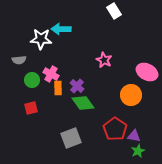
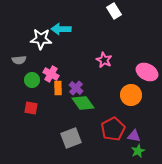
purple cross: moved 1 px left, 2 px down
red square: rotated 24 degrees clockwise
red pentagon: moved 2 px left; rotated 10 degrees clockwise
